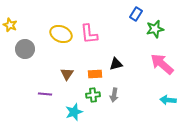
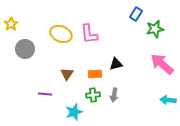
yellow star: moved 1 px right, 1 px up; rotated 16 degrees clockwise
